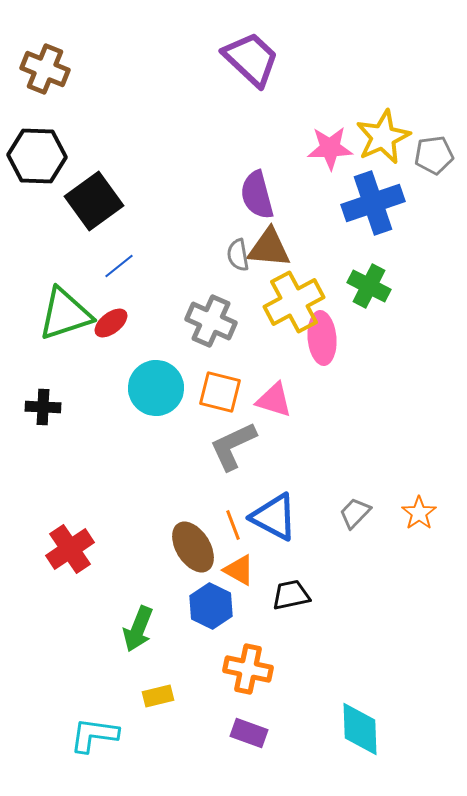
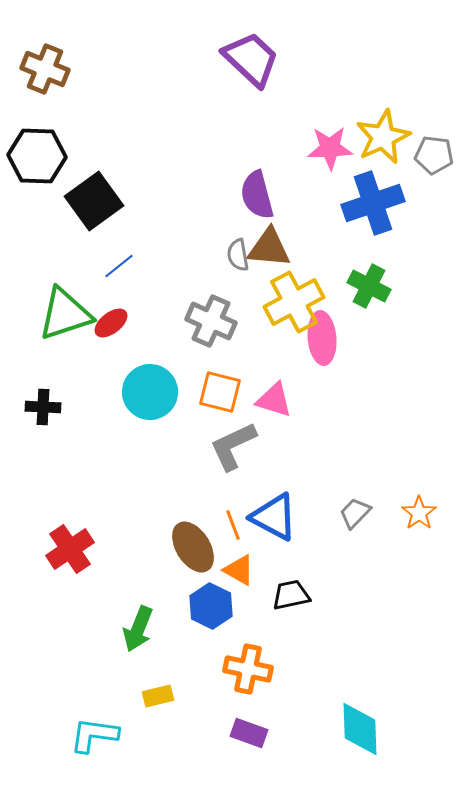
gray pentagon: rotated 15 degrees clockwise
cyan circle: moved 6 px left, 4 px down
